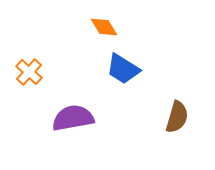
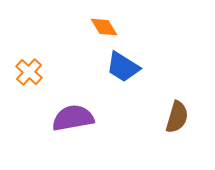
blue trapezoid: moved 2 px up
